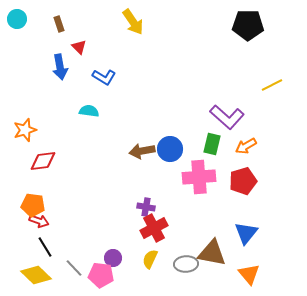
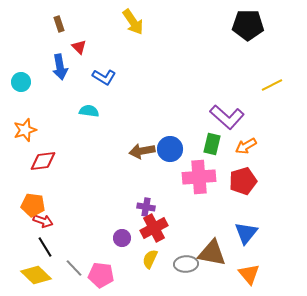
cyan circle: moved 4 px right, 63 px down
red arrow: moved 4 px right
purple circle: moved 9 px right, 20 px up
